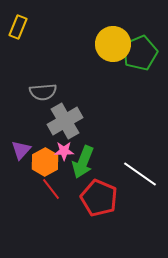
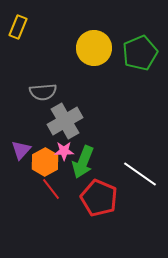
yellow circle: moved 19 px left, 4 px down
